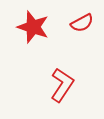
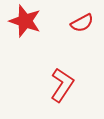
red star: moved 8 px left, 6 px up
